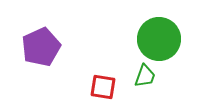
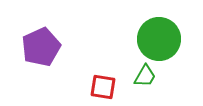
green trapezoid: rotated 10 degrees clockwise
